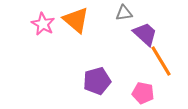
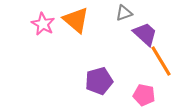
gray triangle: rotated 12 degrees counterclockwise
purple pentagon: moved 2 px right
pink pentagon: moved 1 px right, 2 px down
